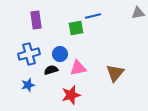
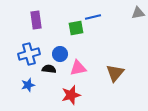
blue line: moved 1 px down
black semicircle: moved 2 px left, 1 px up; rotated 24 degrees clockwise
